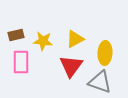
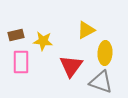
yellow triangle: moved 11 px right, 9 px up
gray triangle: moved 1 px right
